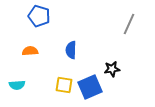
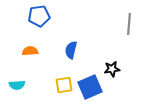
blue pentagon: rotated 25 degrees counterclockwise
gray line: rotated 20 degrees counterclockwise
blue semicircle: rotated 12 degrees clockwise
yellow square: rotated 18 degrees counterclockwise
